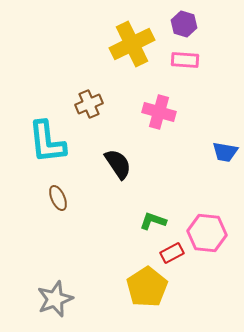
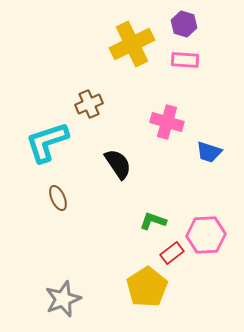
pink cross: moved 8 px right, 10 px down
cyan L-shape: rotated 78 degrees clockwise
blue trapezoid: moved 16 px left; rotated 8 degrees clockwise
pink hexagon: moved 1 px left, 2 px down; rotated 9 degrees counterclockwise
red rectangle: rotated 10 degrees counterclockwise
gray star: moved 8 px right
